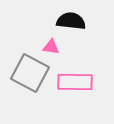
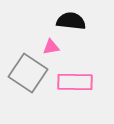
pink triangle: rotated 18 degrees counterclockwise
gray square: moved 2 px left; rotated 6 degrees clockwise
